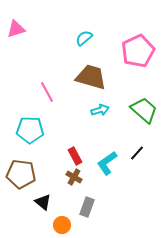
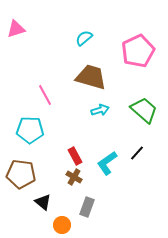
pink line: moved 2 px left, 3 px down
